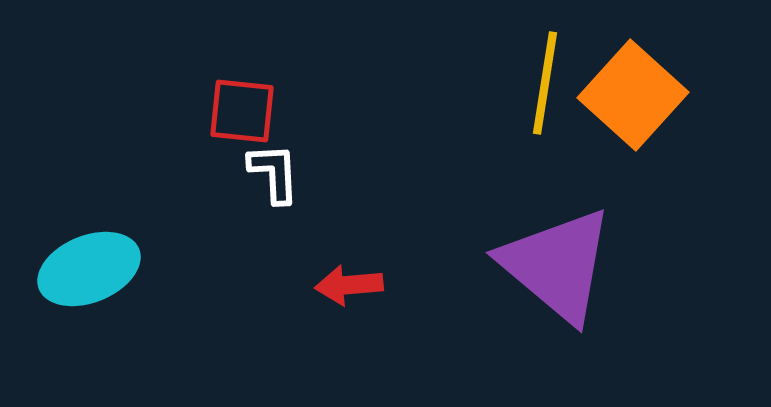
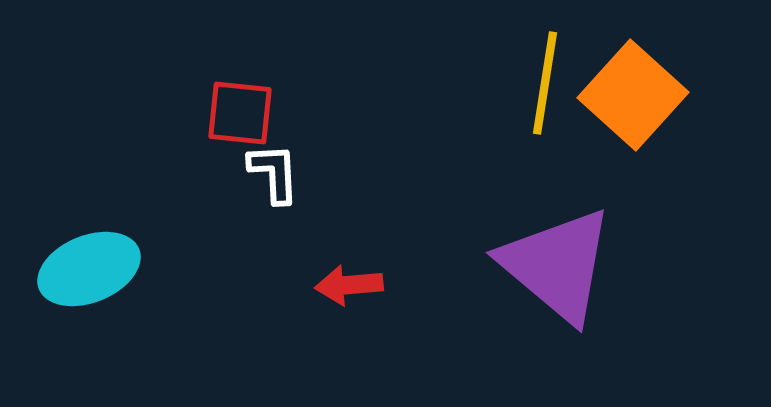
red square: moved 2 px left, 2 px down
